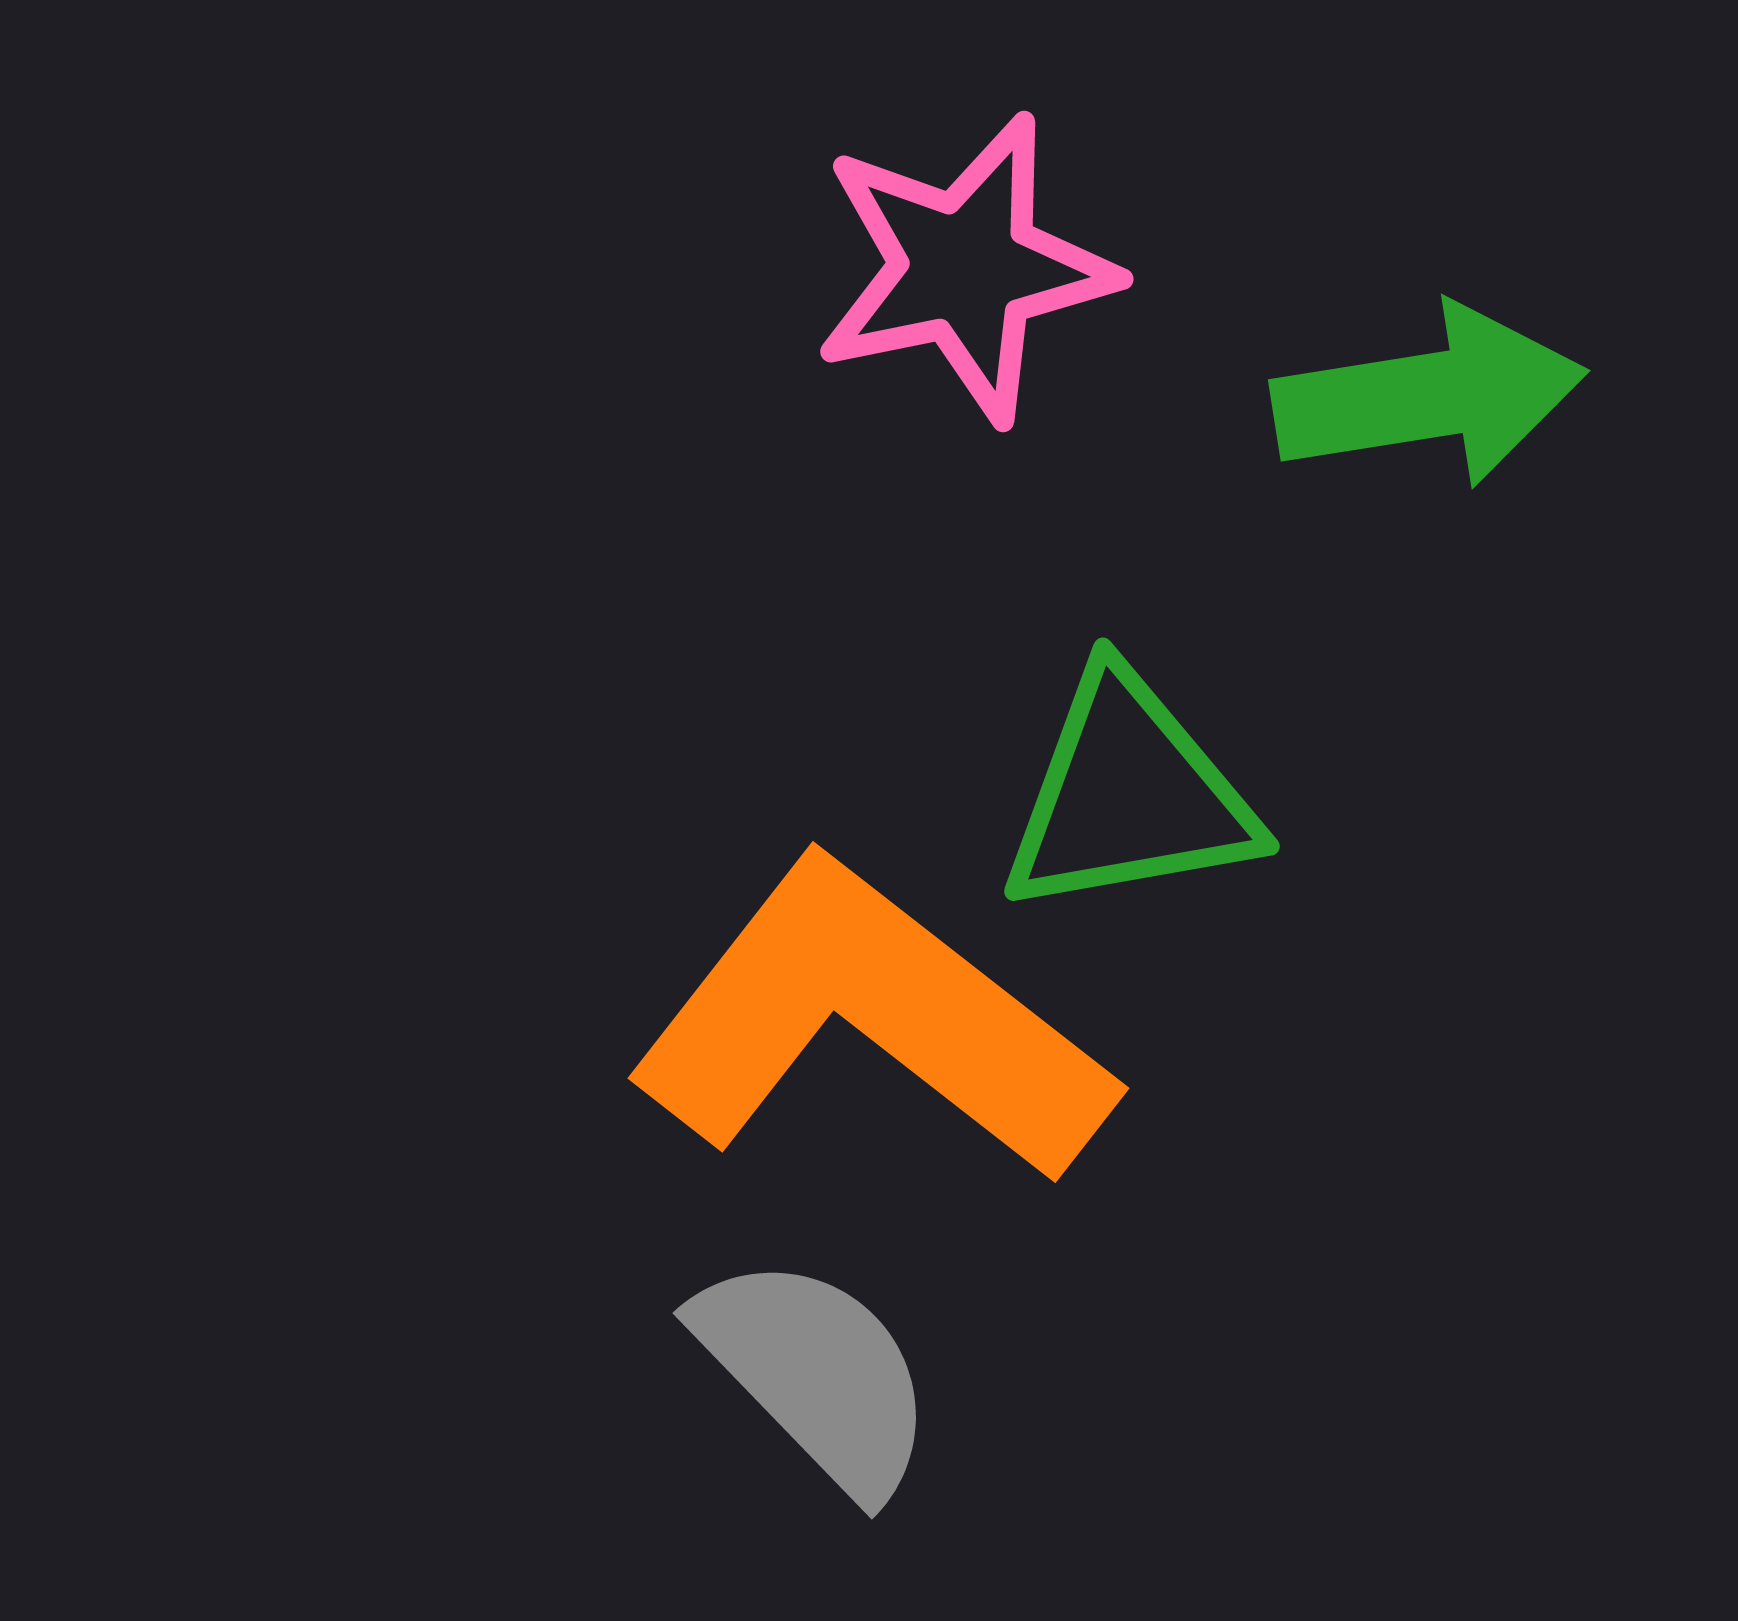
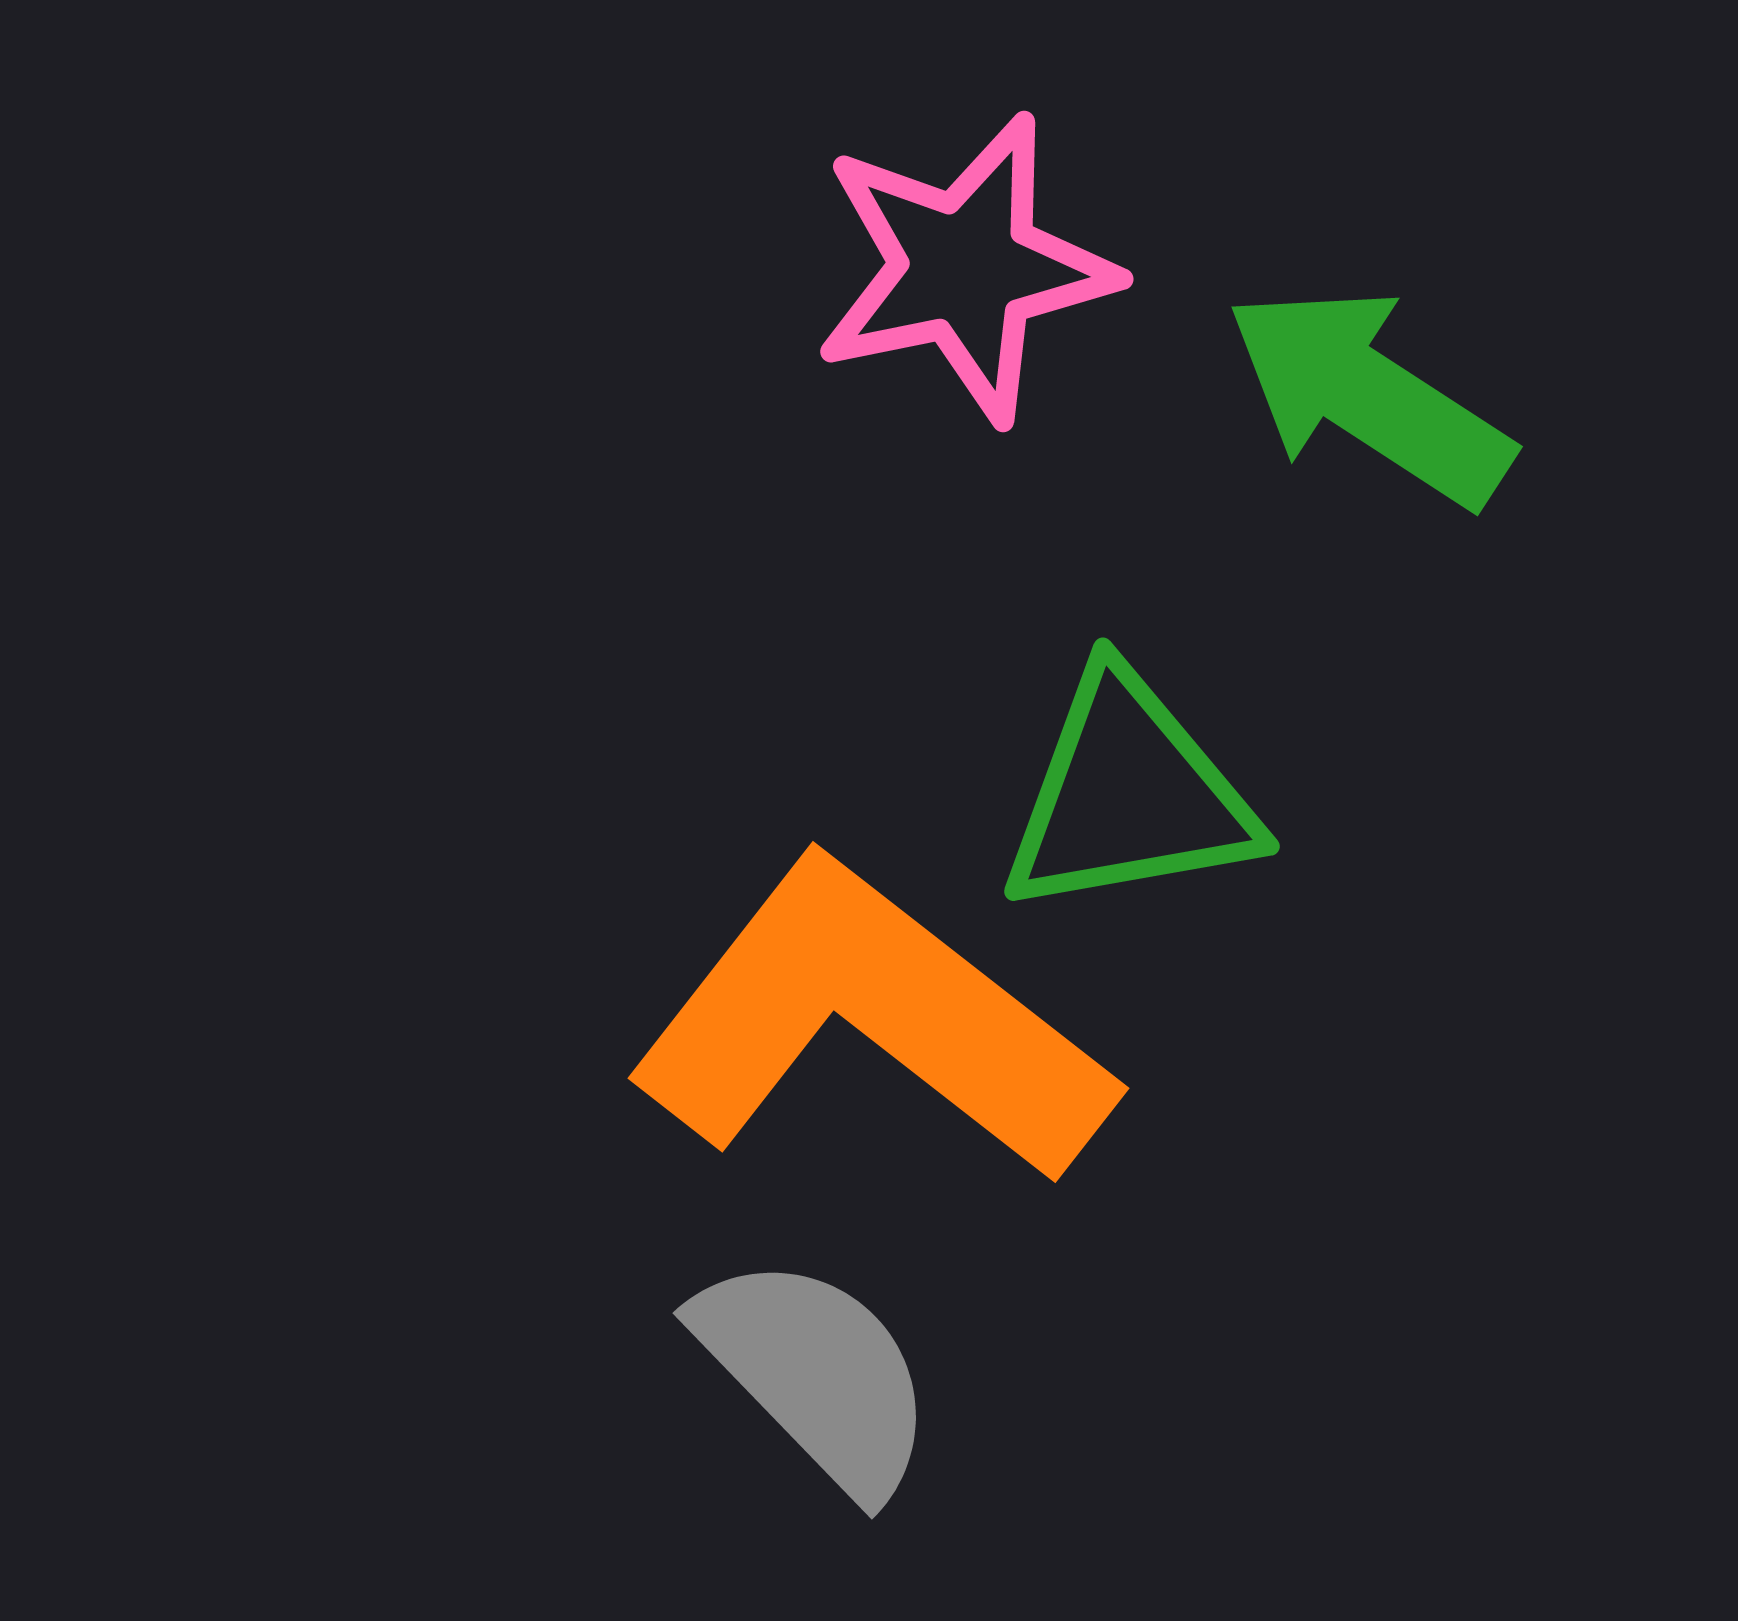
green arrow: moved 60 px left; rotated 138 degrees counterclockwise
